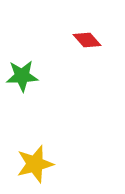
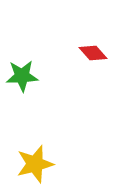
red diamond: moved 6 px right, 13 px down
